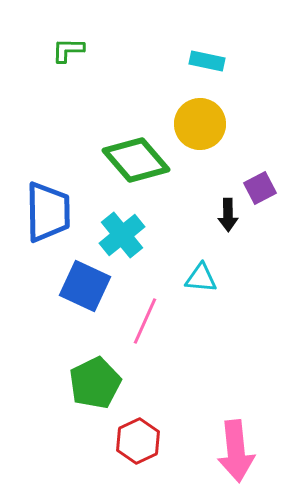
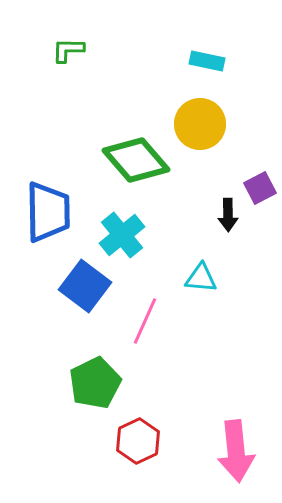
blue square: rotated 12 degrees clockwise
